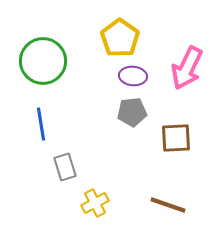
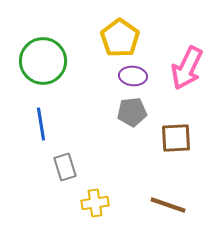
yellow cross: rotated 20 degrees clockwise
